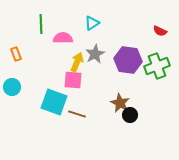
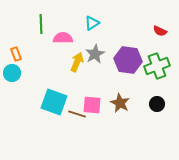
pink square: moved 19 px right, 25 px down
cyan circle: moved 14 px up
black circle: moved 27 px right, 11 px up
